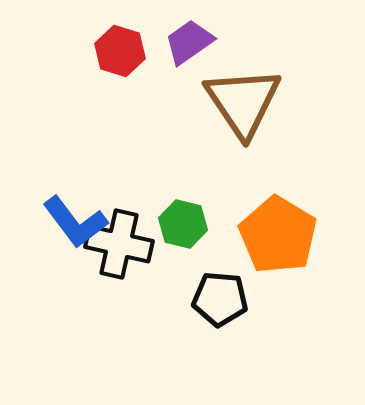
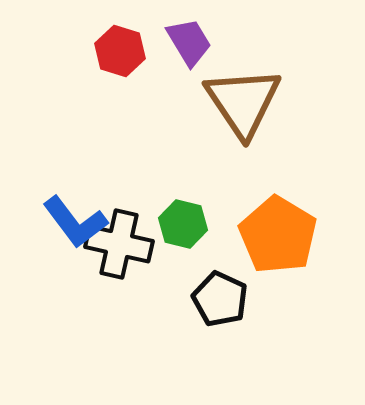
purple trapezoid: rotated 94 degrees clockwise
black pentagon: rotated 20 degrees clockwise
